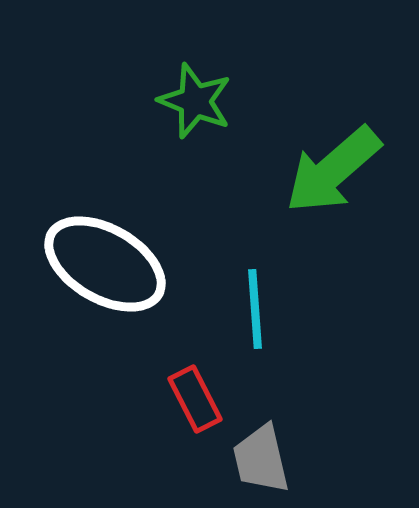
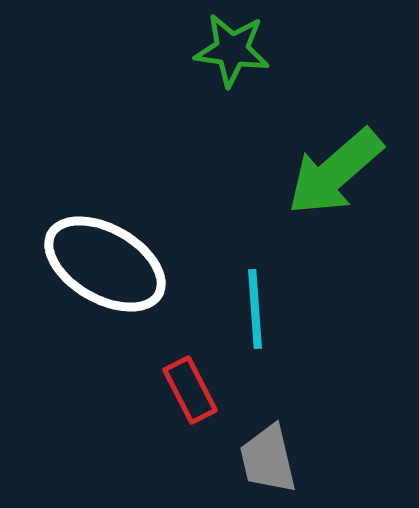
green star: moved 37 px right, 51 px up; rotated 14 degrees counterclockwise
green arrow: moved 2 px right, 2 px down
red rectangle: moved 5 px left, 9 px up
gray trapezoid: moved 7 px right
